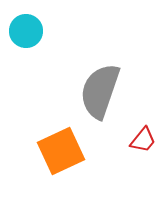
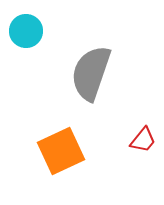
gray semicircle: moved 9 px left, 18 px up
